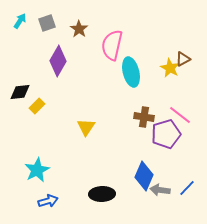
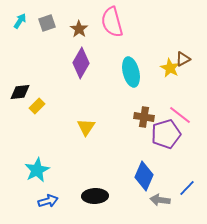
pink semicircle: moved 23 px up; rotated 28 degrees counterclockwise
purple diamond: moved 23 px right, 2 px down
gray arrow: moved 10 px down
black ellipse: moved 7 px left, 2 px down
